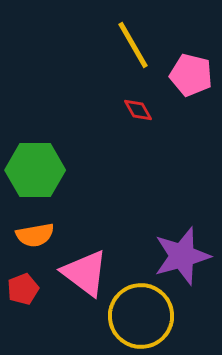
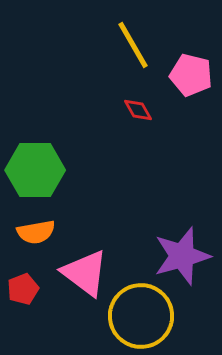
orange semicircle: moved 1 px right, 3 px up
